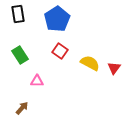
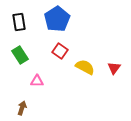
black rectangle: moved 1 px right, 8 px down
yellow semicircle: moved 5 px left, 4 px down
brown arrow: rotated 24 degrees counterclockwise
